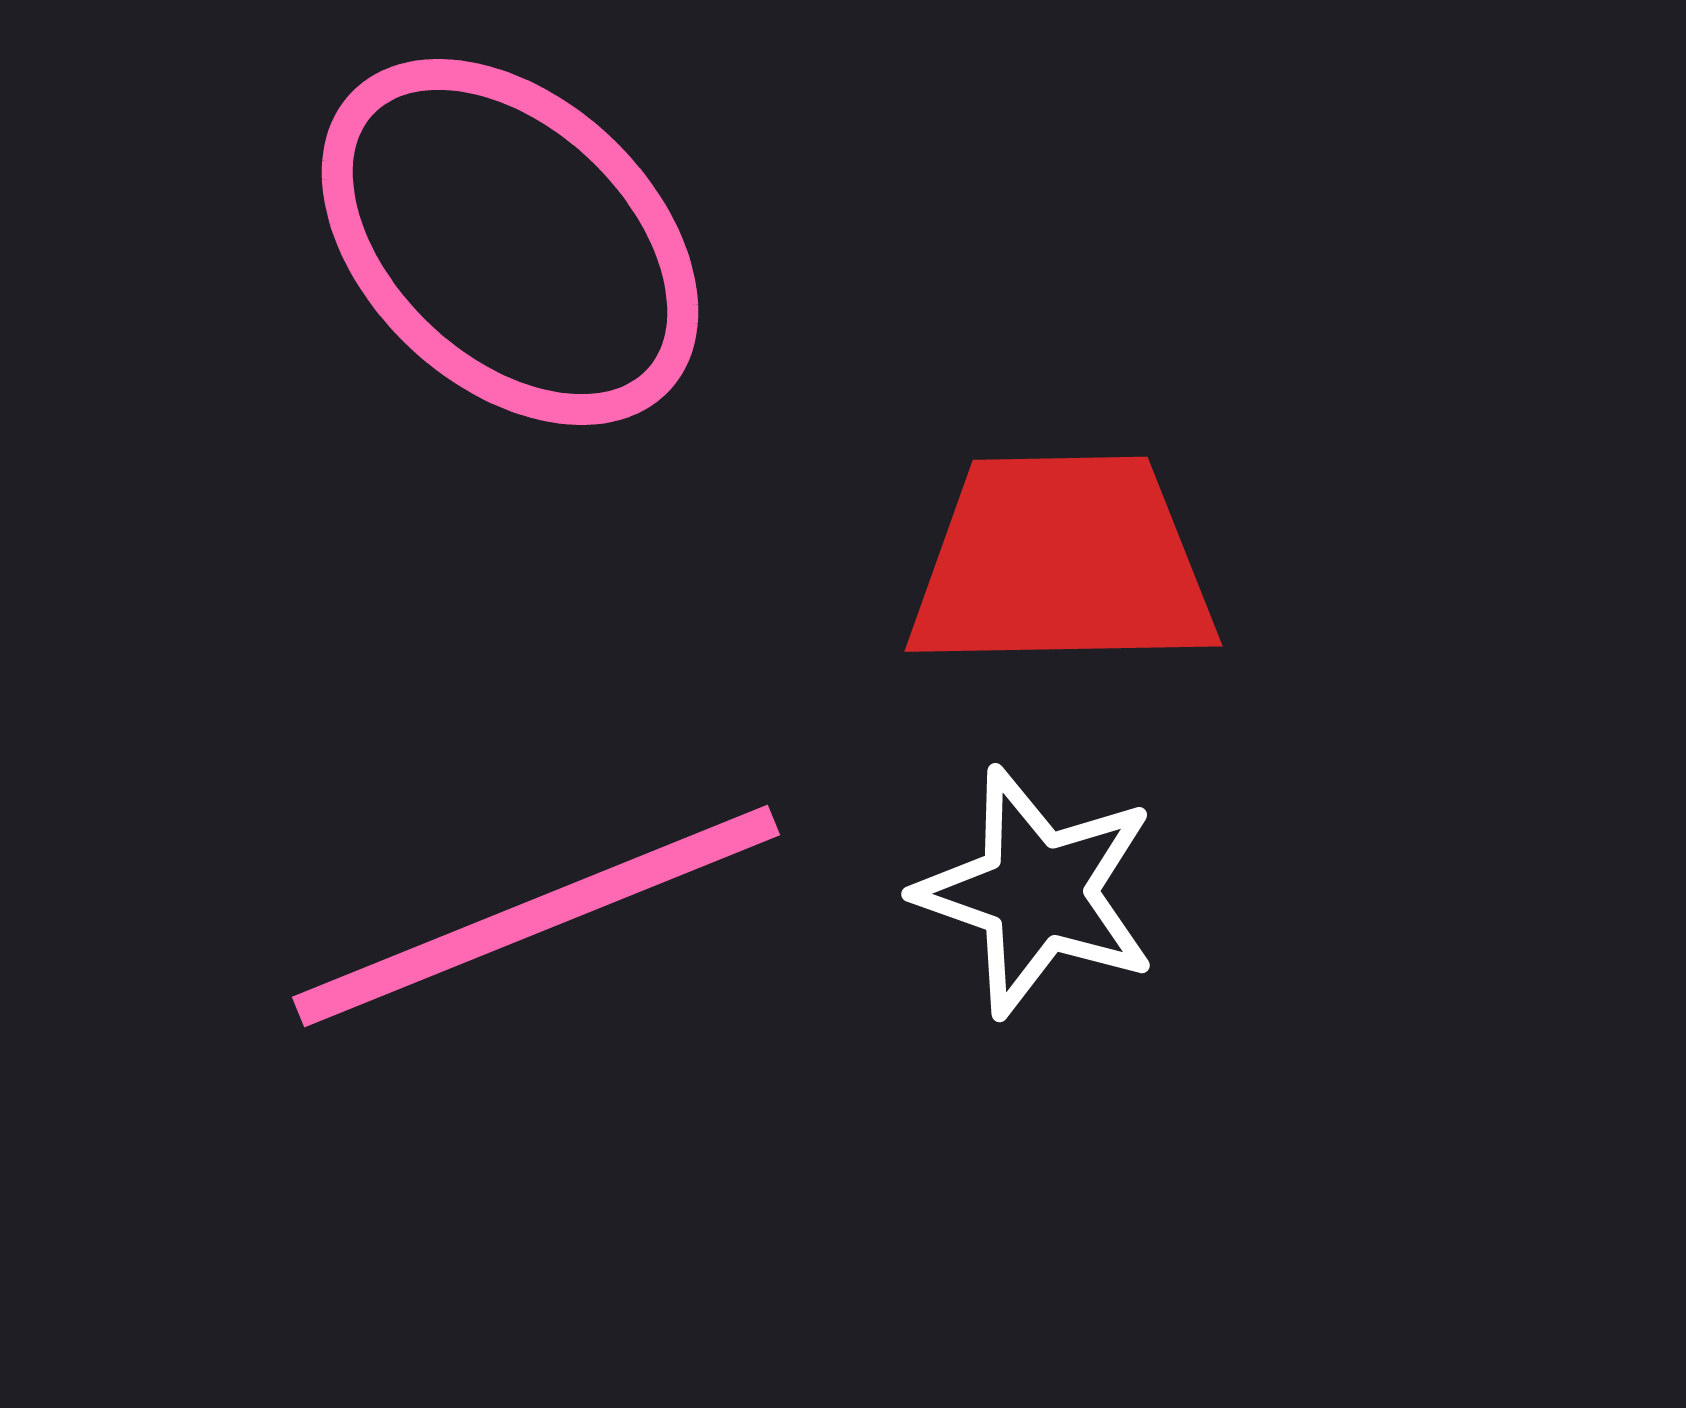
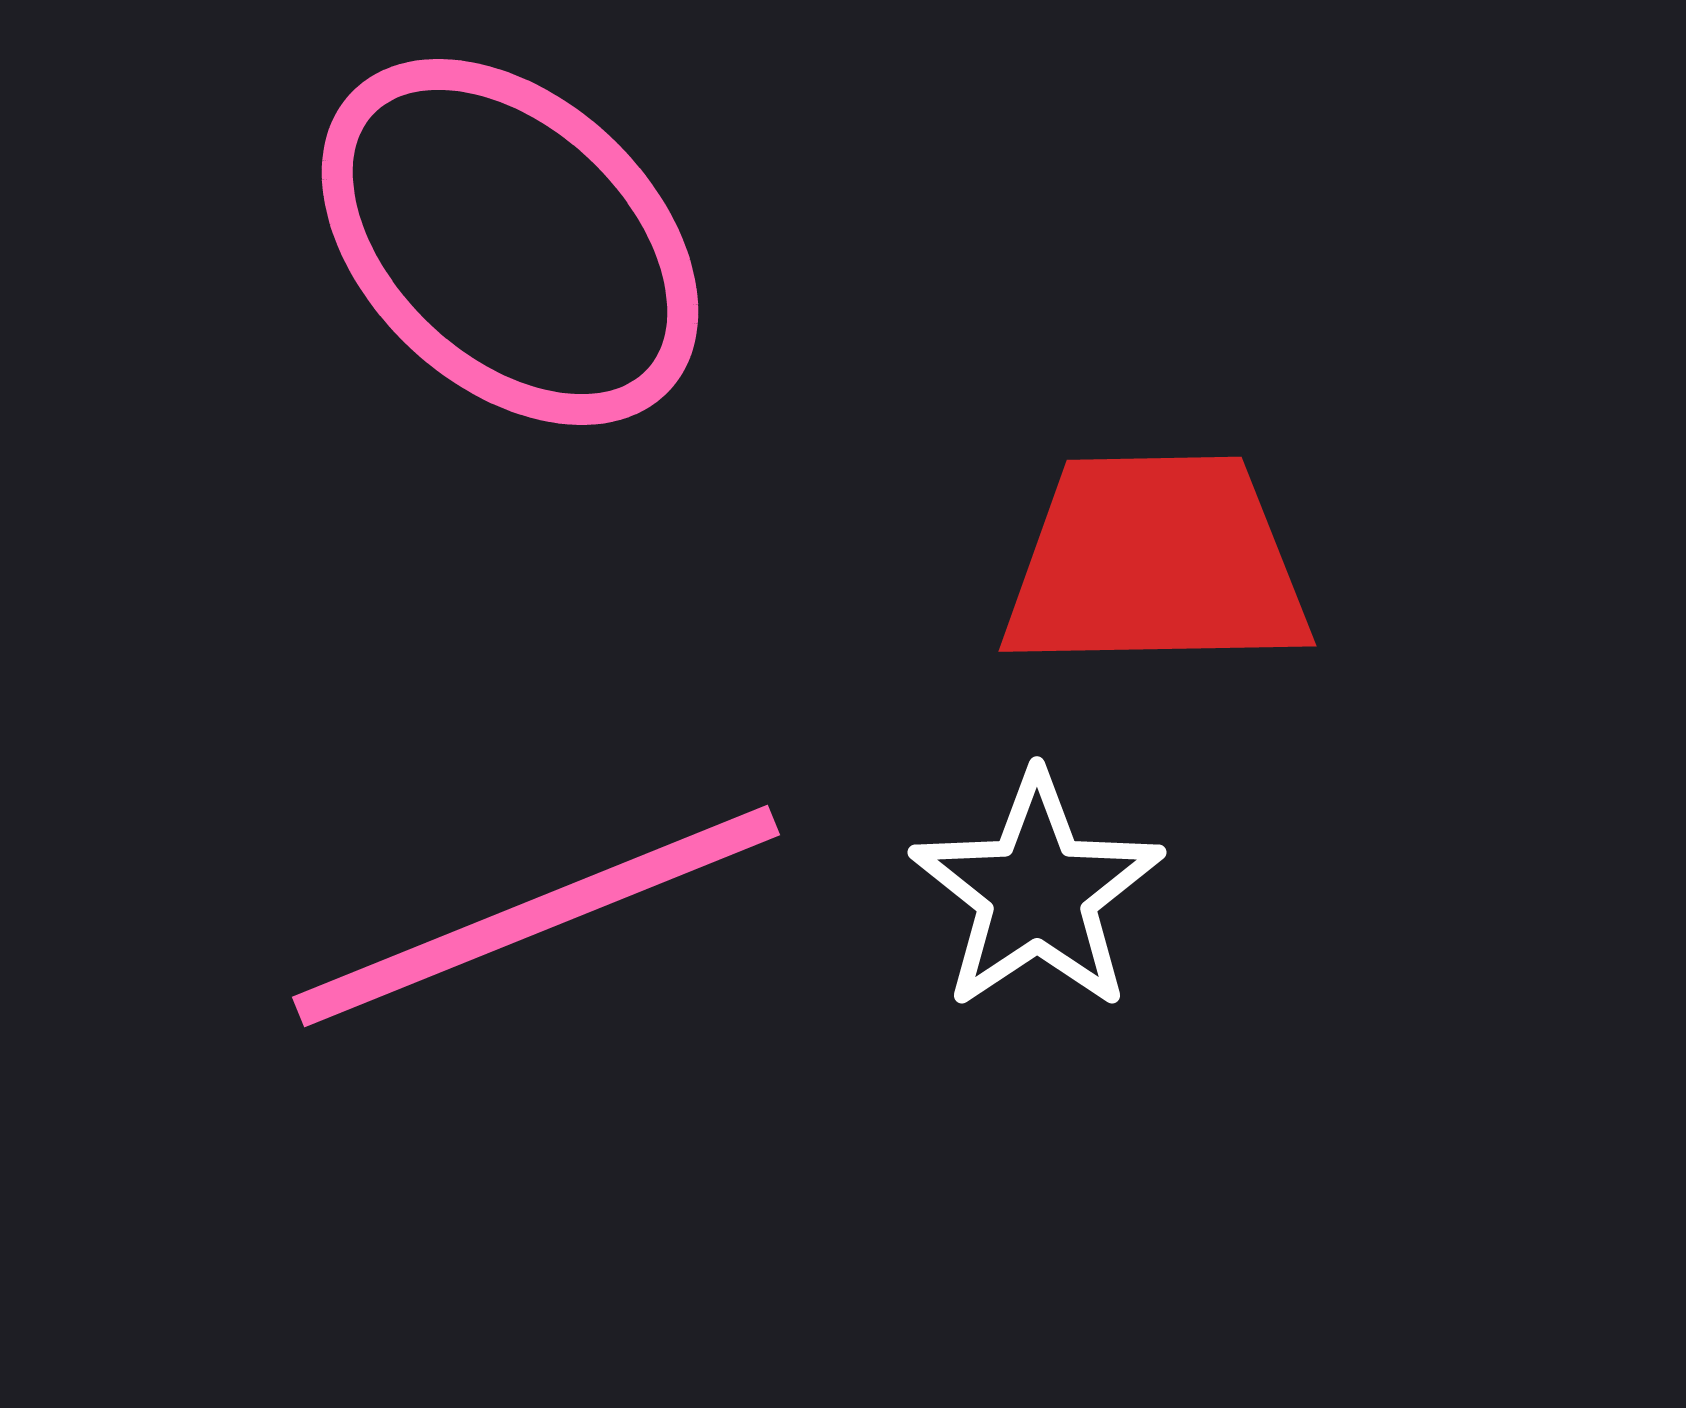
red trapezoid: moved 94 px right
white star: rotated 19 degrees clockwise
